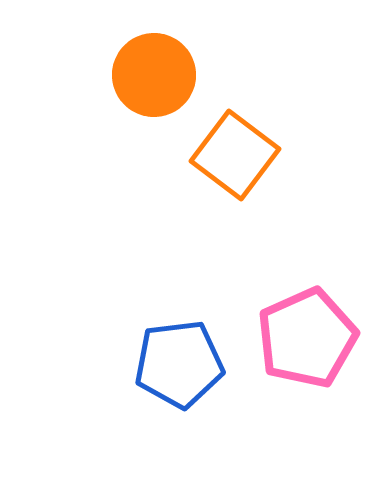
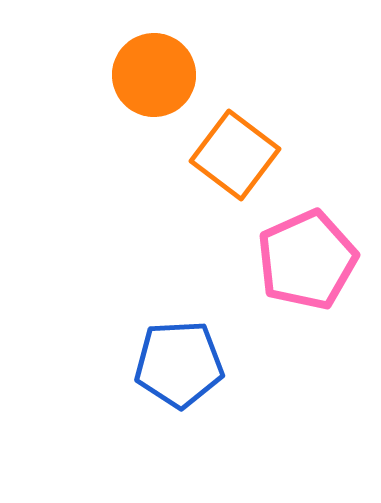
pink pentagon: moved 78 px up
blue pentagon: rotated 4 degrees clockwise
